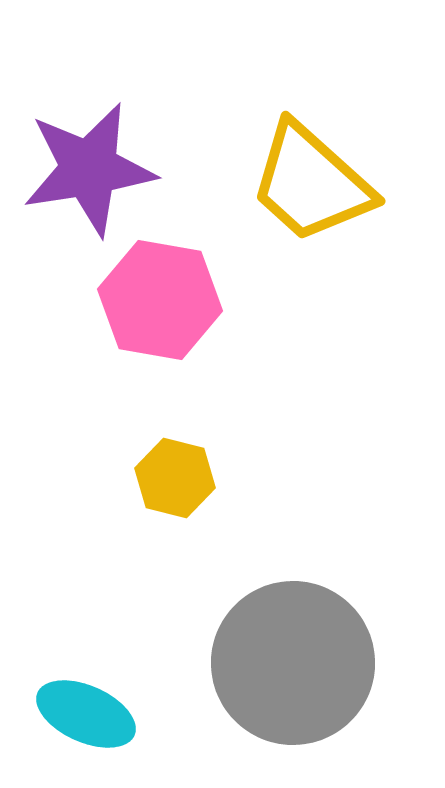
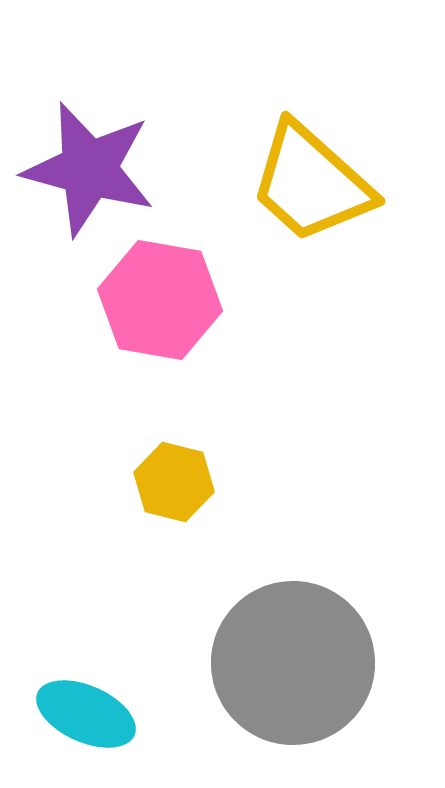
purple star: rotated 24 degrees clockwise
yellow hexagon: moved 1 px left, 4 px down
